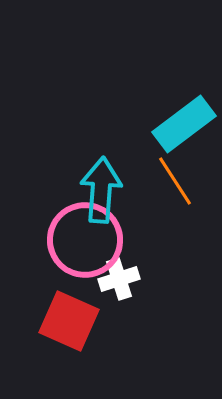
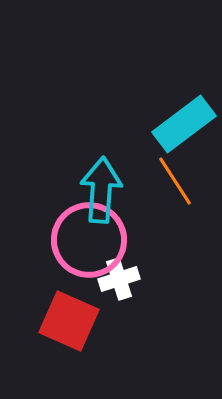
pink circle: moved 4 px right
